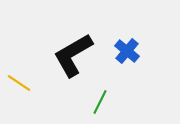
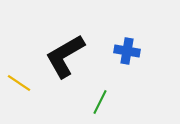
blue cross: rotated 30 degrees counterclockwise
black L-shape: moved 8 px left, 1 px down
